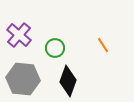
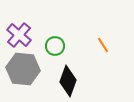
green circle: moved 2 px up
gray hexagon: moved 10 px up
